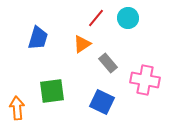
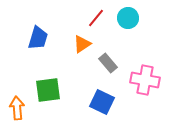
green square: moved 4 px left, 1 px up
